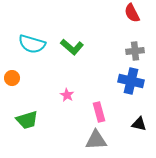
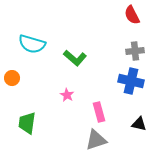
red semicircle: moved 2 px down
green L-shape: moved 3 px right, 11 px down
green trapezoid: moved 3 px down; rotated 115 degrees clockwise
gray triangle: rotated 15 degrees counterclockwise
